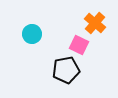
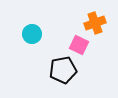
orange cross: rotated 30 degrees clockwise
black pentagon: moved 3 px left
